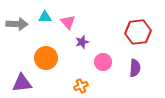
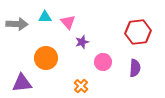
orange cross: rotated 24 degrees counterclockwise
